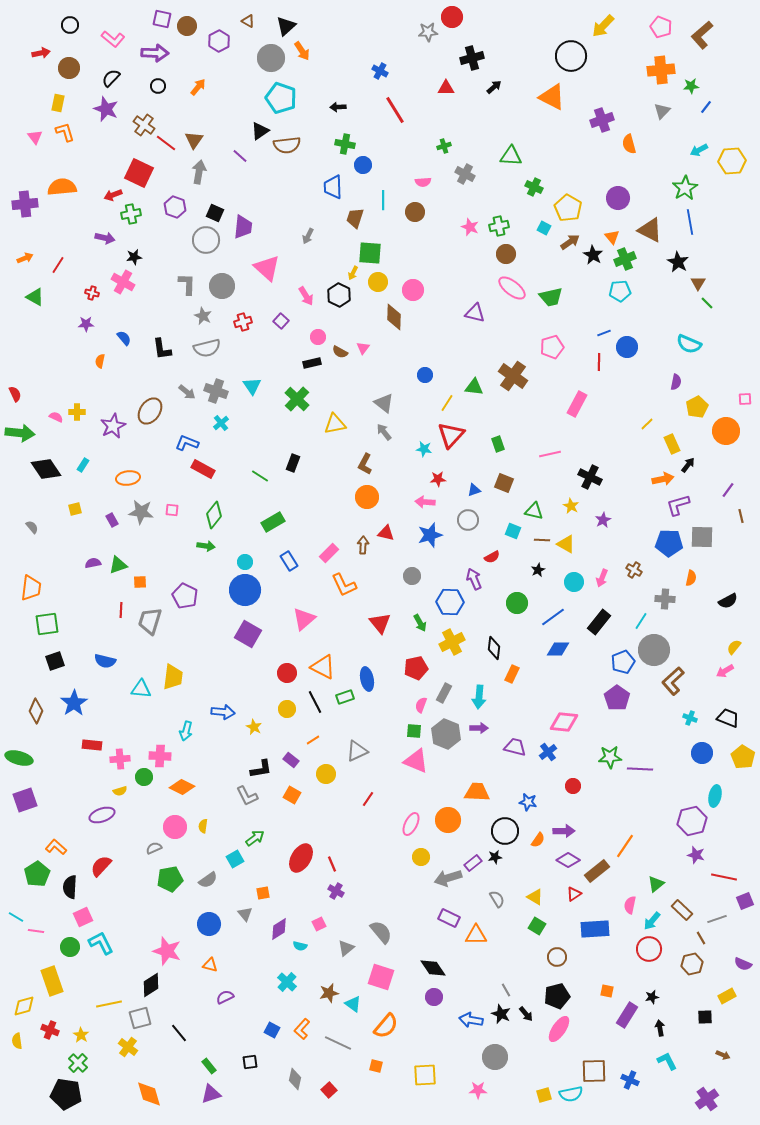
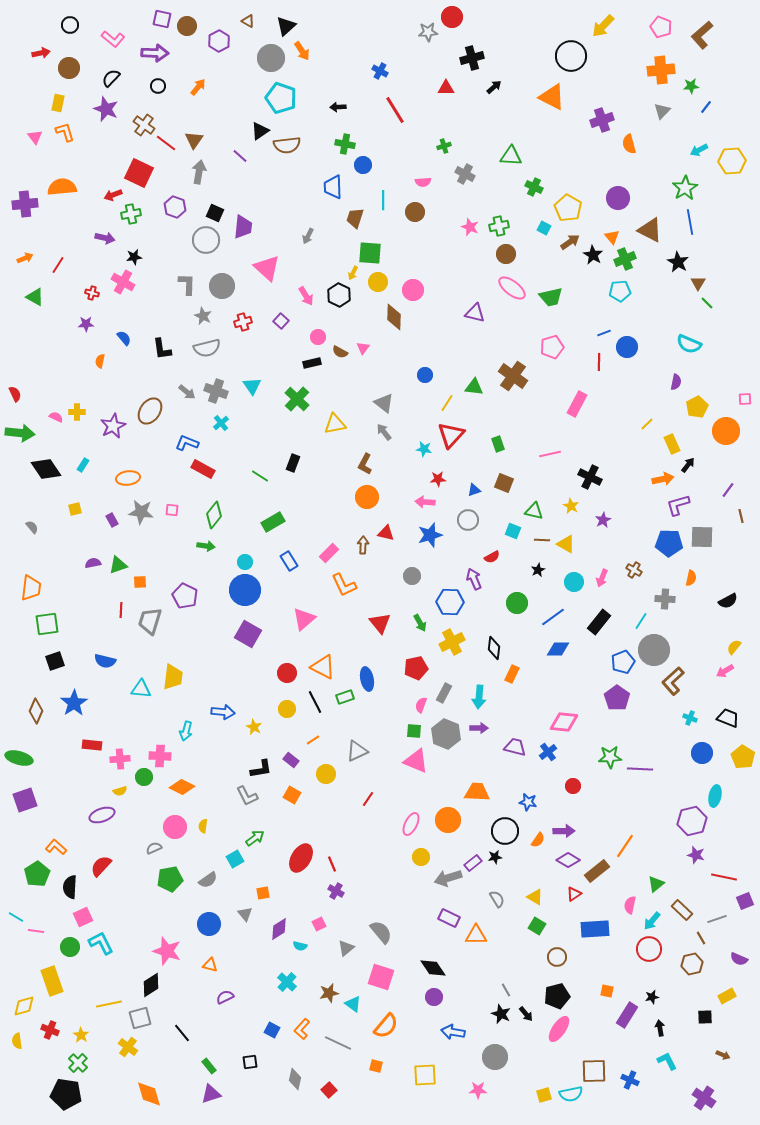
purple semicircle at (743, 964): moved 4 px left, 5 px up
blue arrow at (471, 1020): moved 18 px left, 12 px down
black line at (179, 1033): moved 3 px right
purple cross at (707, 1099): moved 3 px left, 1 px up; rotated 20 degrees counterclockwise
